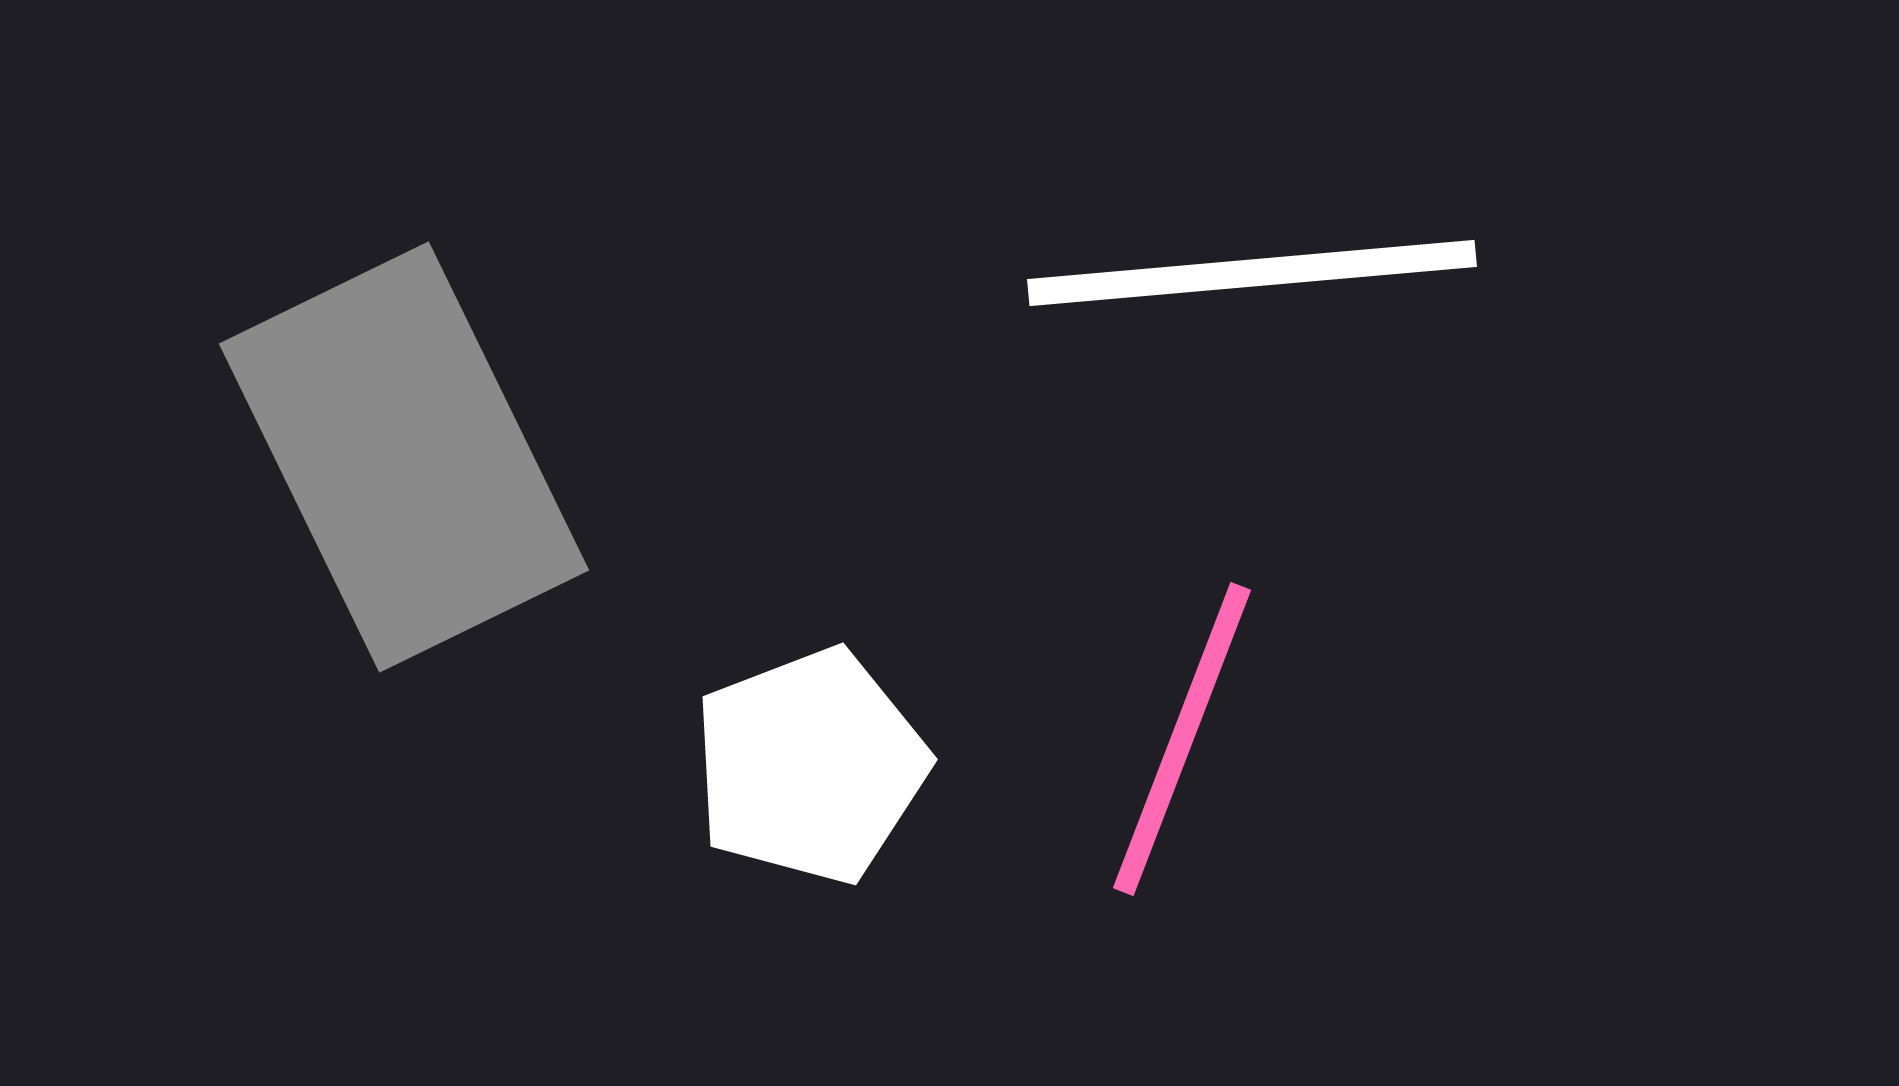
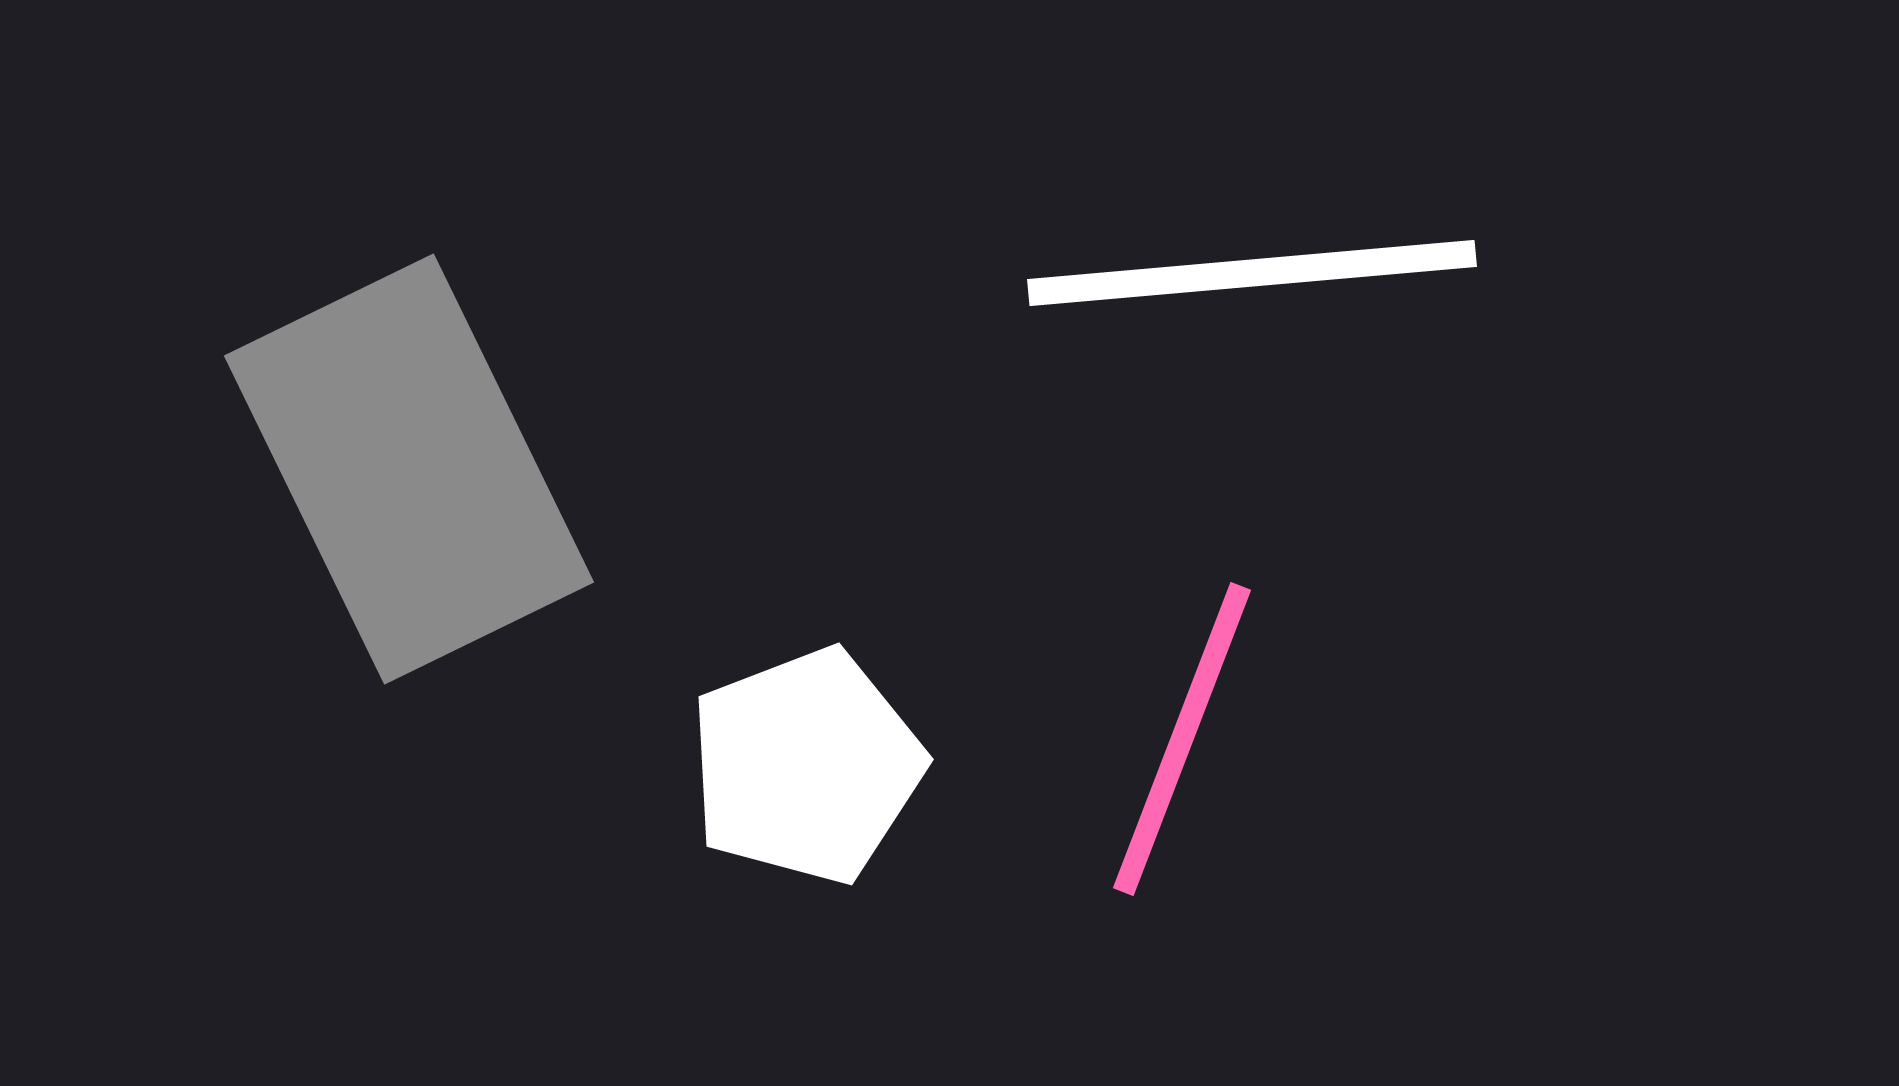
gray rectangle: moved 5 px right, 12 px down
white pentagon: moved 4 px left
